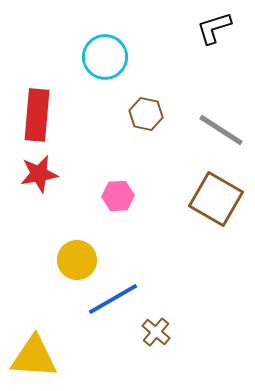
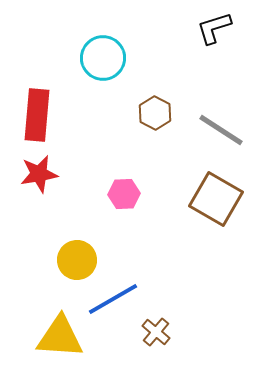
cyan circle: moved 2 px left, 1 px down
brown hexagon: moved 9 px right, 1 px up; rotated 16 degrees clockwise
pink hexagon: moved 6 px right, 2 px up
yellow triangle: moved 26 px right, 20 px up
